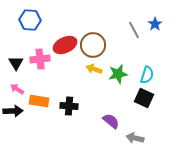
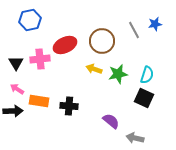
blue hexagon: rotated 15 degrees counterclockwise
blue star: rotated 24 degrees clockwise
brown circle: moved 9 px right, 4 px up
